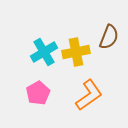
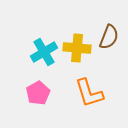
yellow cross: moved 1 px right, 4 px up; rotated 16 degrees clockwise
orange L-shape: moved 2 px up; rotated 108 degrees clockwise
